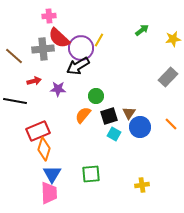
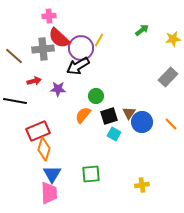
blue circle: moved 2 px right, 5 px up
